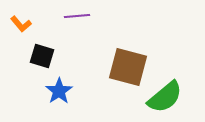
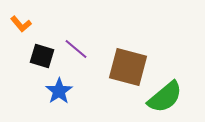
purple line: moved 1 px left, 33 px down; rotated 45 degrees clockwise
